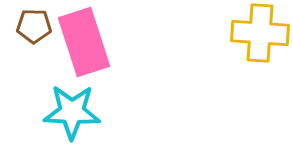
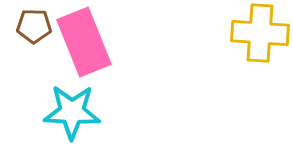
pink rectangle: rotated 4 degrees counterclockwise
